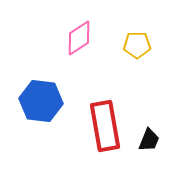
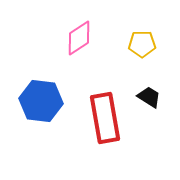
yellow pentagon: moved 5 px right, 1 px up
red rectangle: moved 8 px up
black trapezoid: moved 43 px up; rotated 80 degrees counterclockwise
